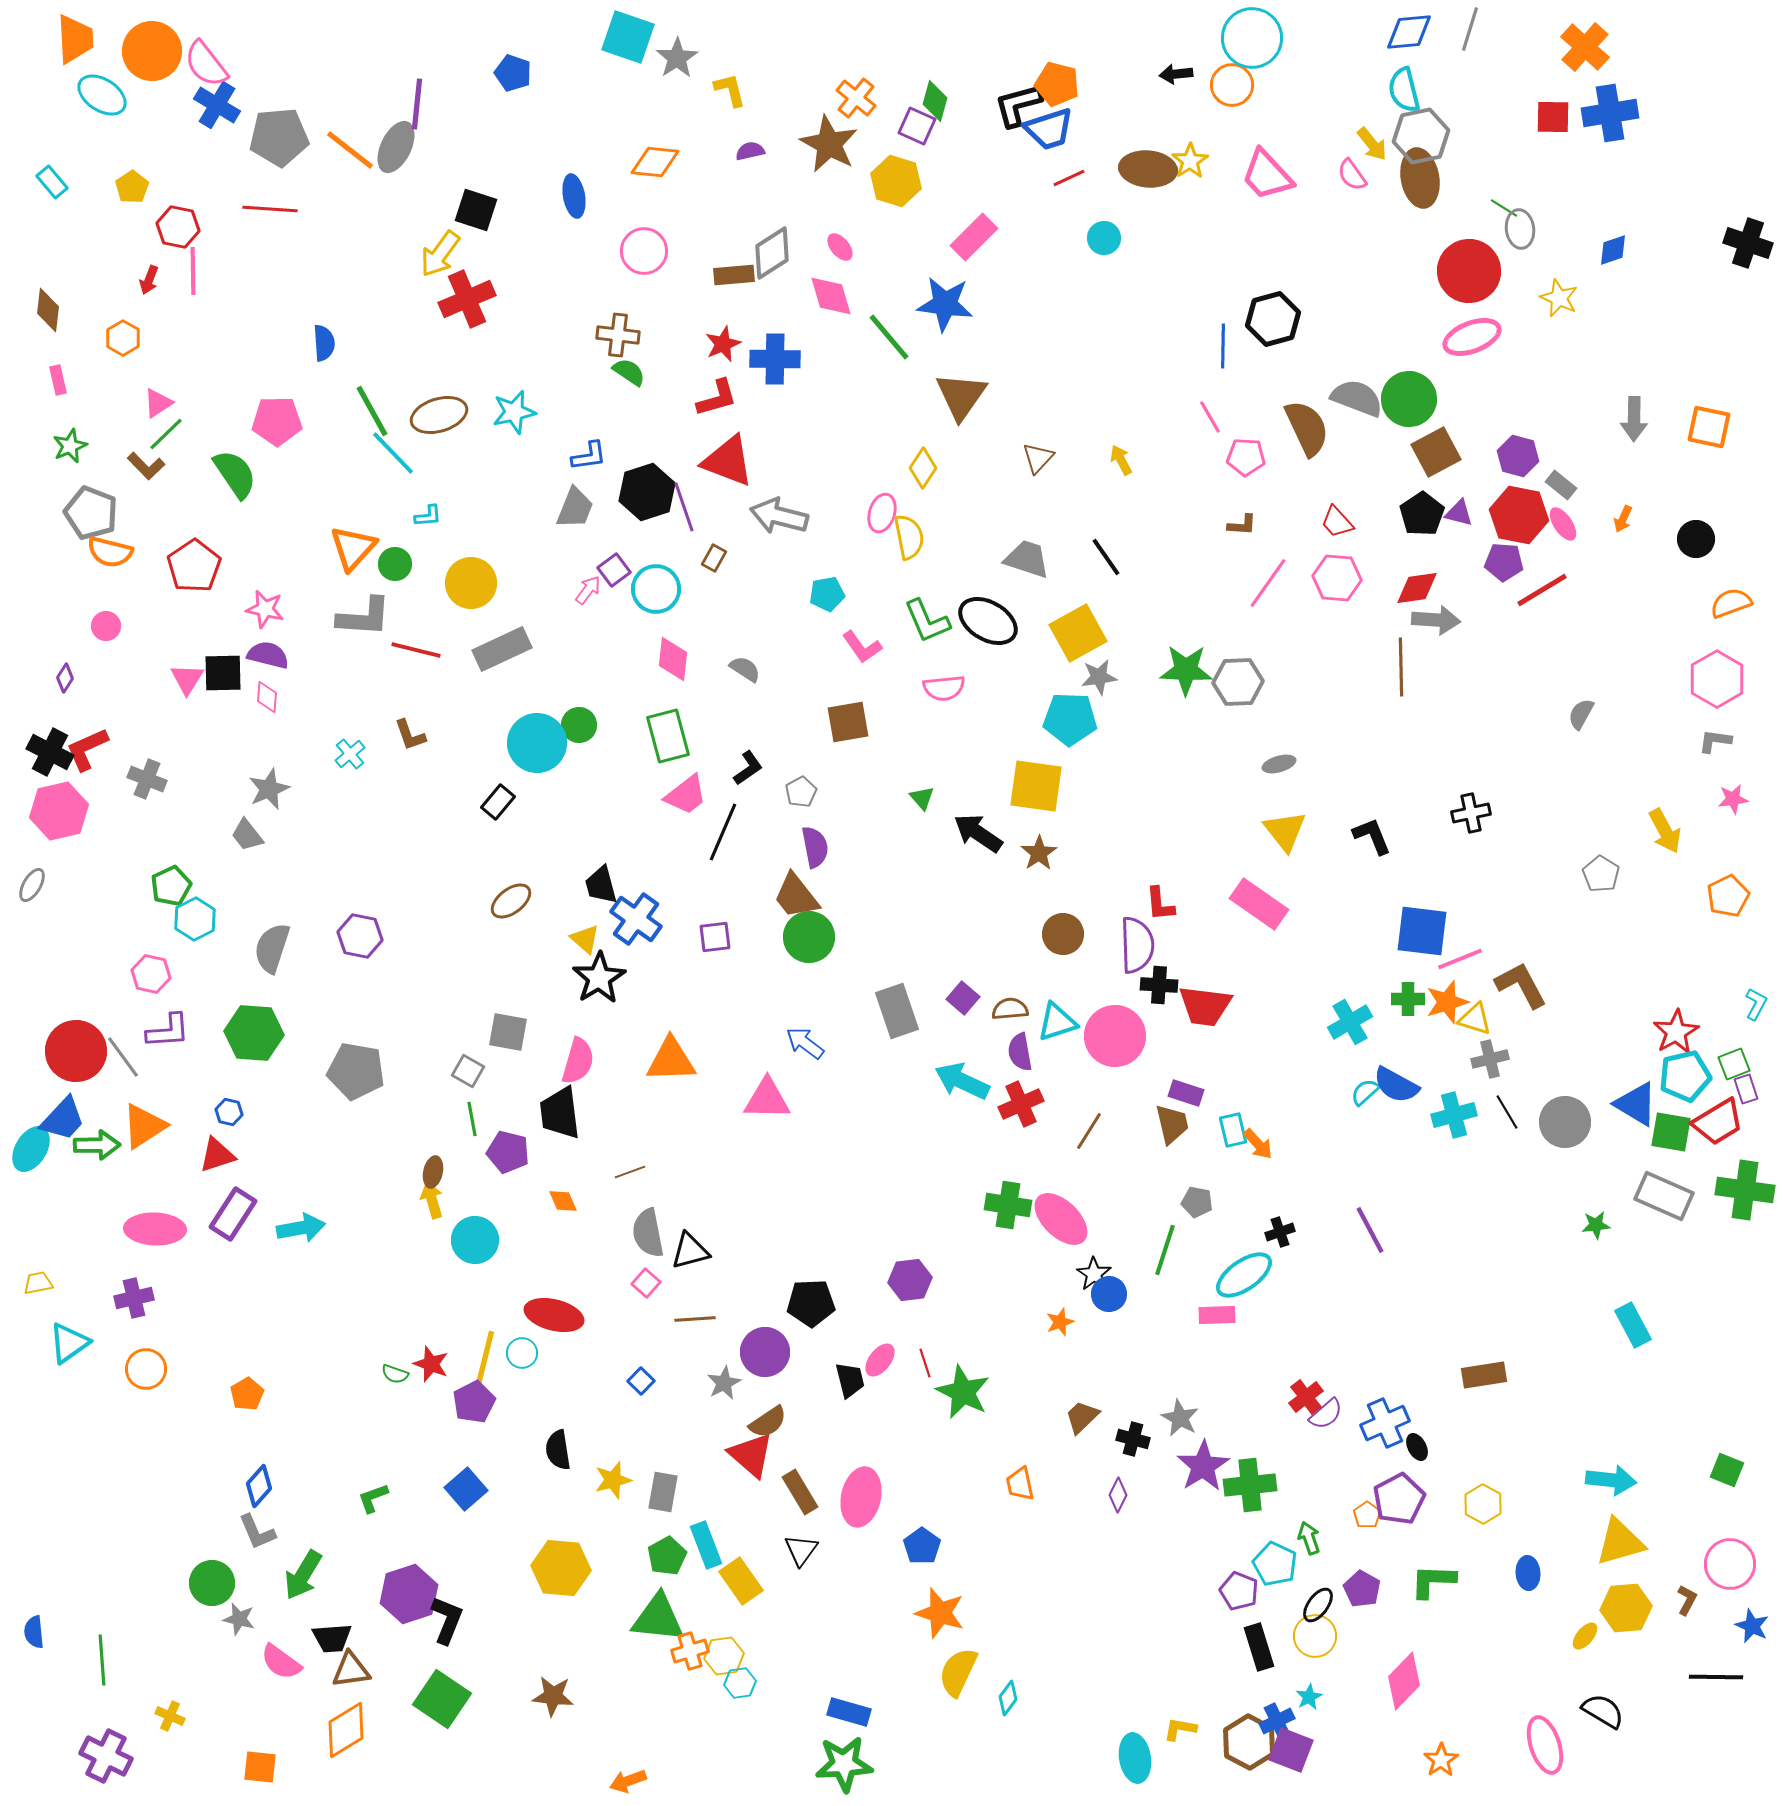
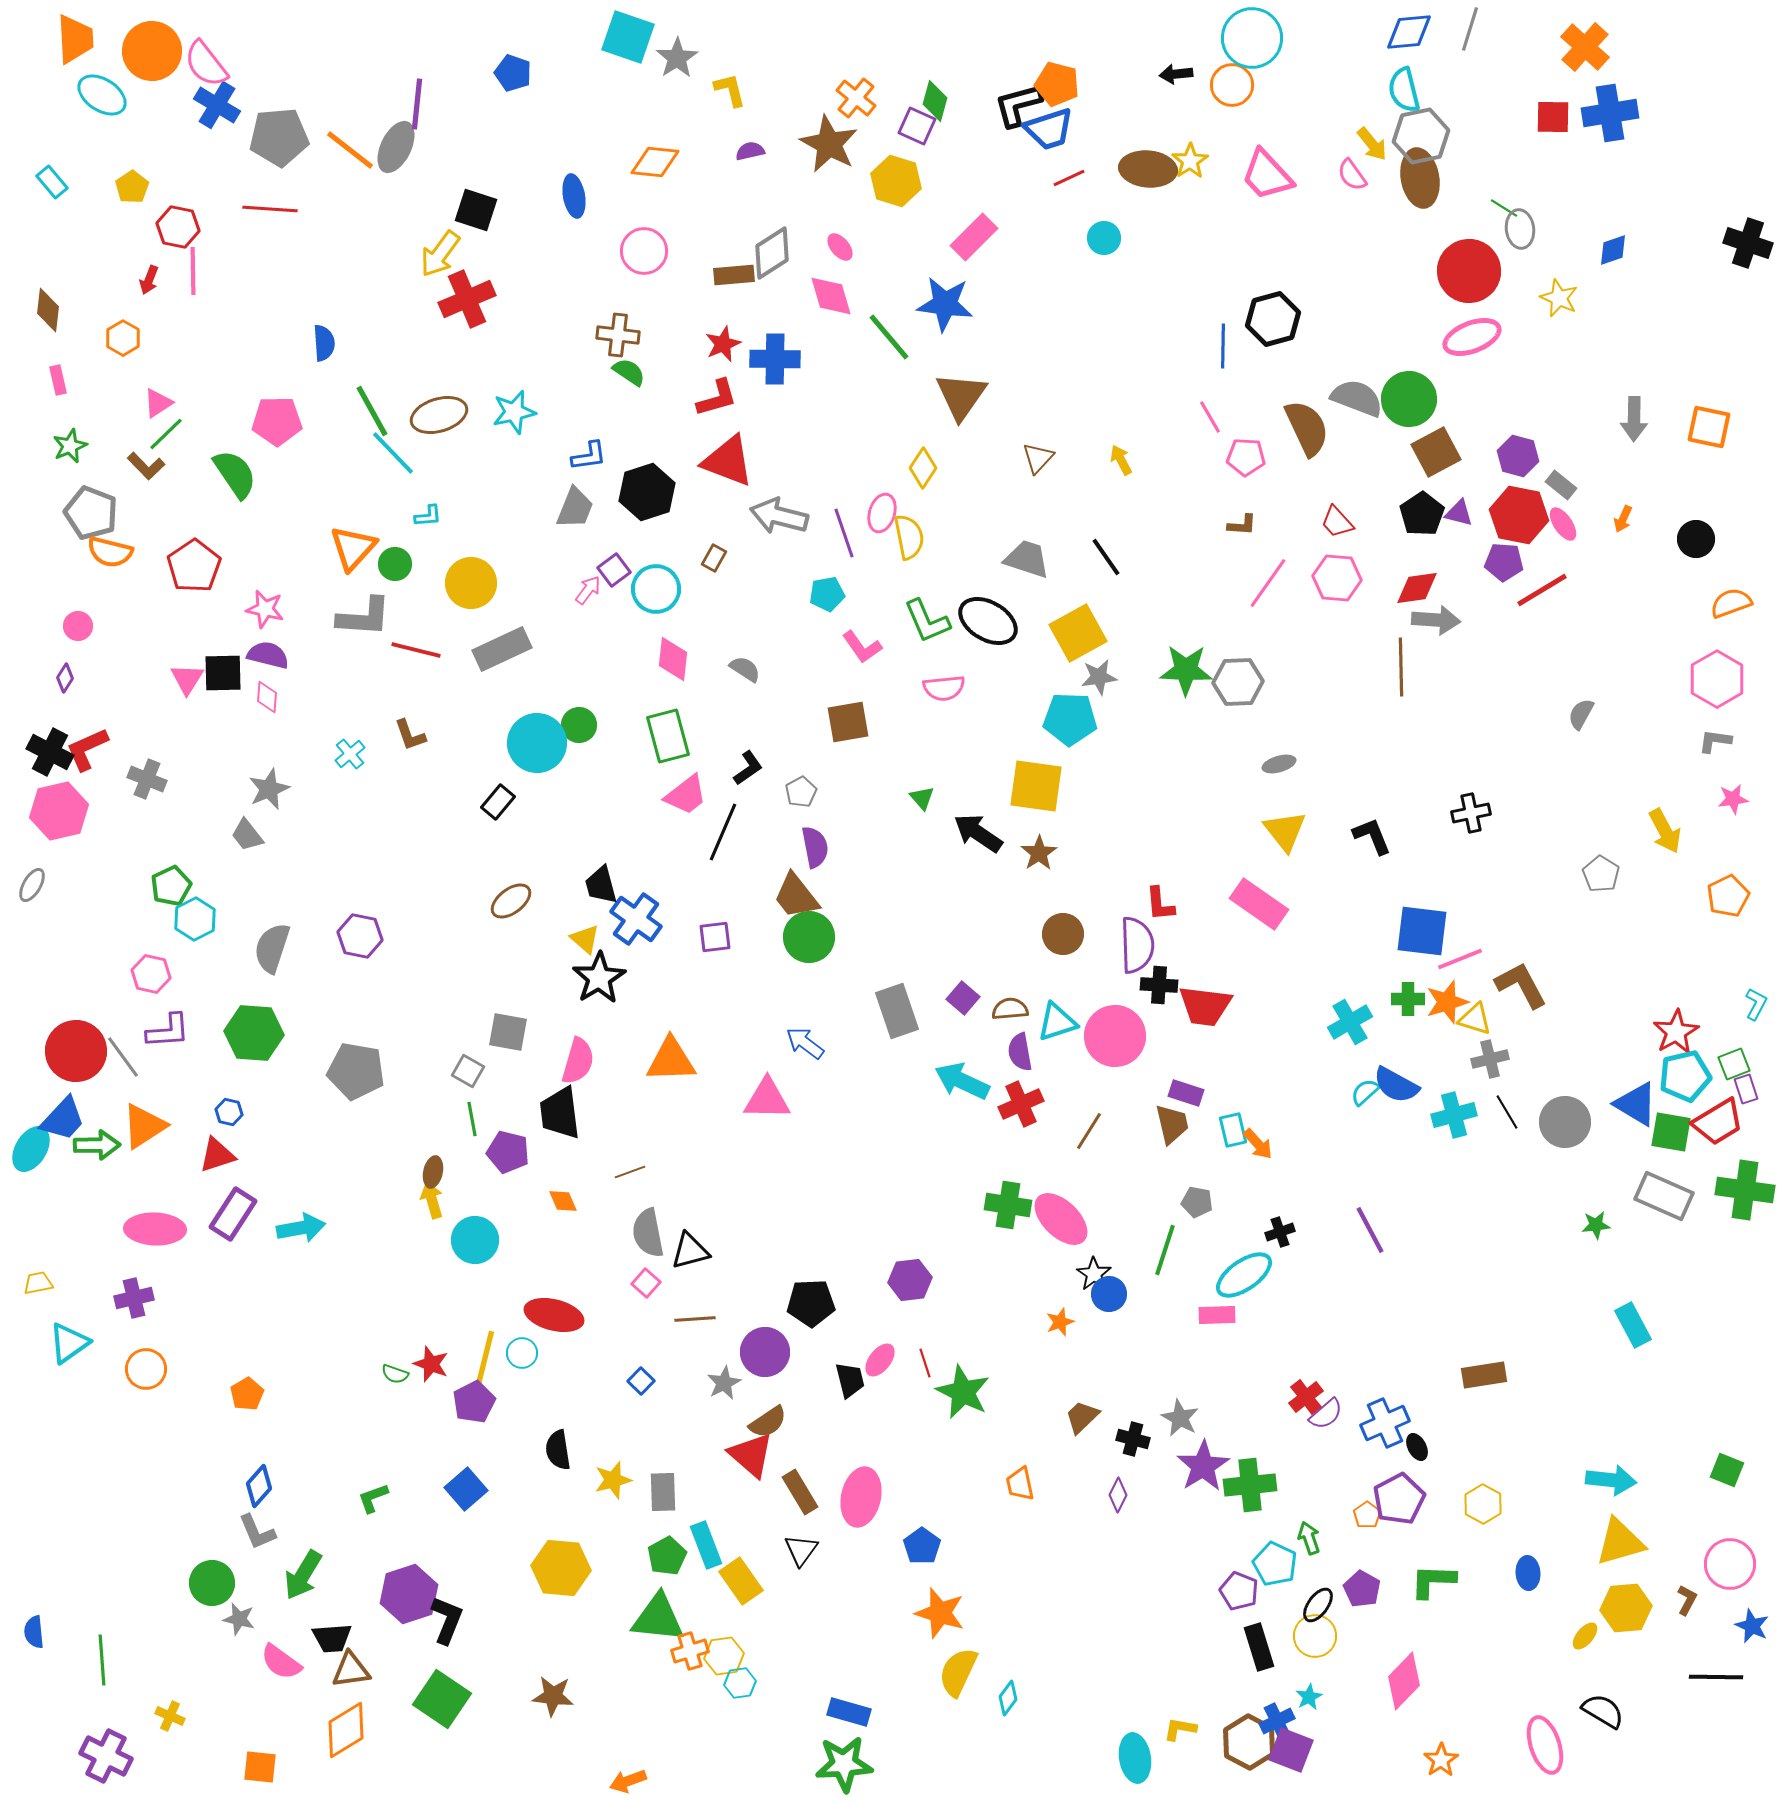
purple line at (684, 507): moved 160 px right, 26 px down
pink circle at (106, 626): moved 28 px left
gray rectangle at (663, 1492): rotated 12 degrees counterclockwise
